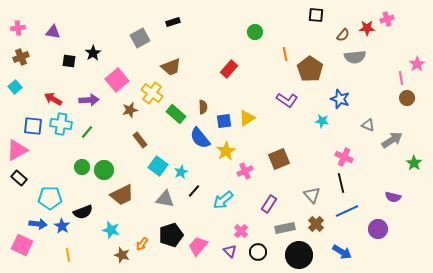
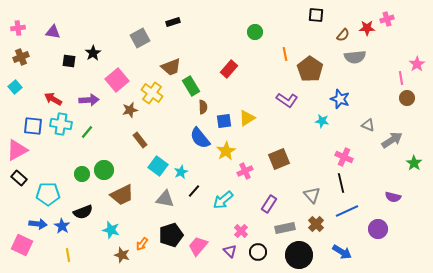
green rectangle at (176, 114): moved 15 px right, 28 px up; rotated 18 degrees clockwise
green circle at (82, 167): moved 7 px down
cyan pentagon at (50, 198): moved 2 px left, 4 px up
